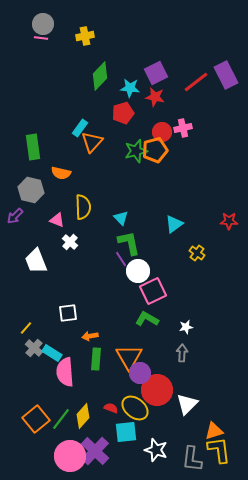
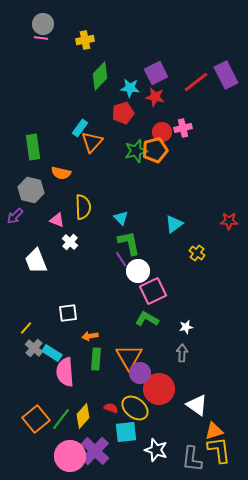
yellow cross at (85, 36): moved 4 px down
red circle at (157, 390): moved 2 px right, 1 px up
white triangle at (187, 404): moved 10 px right, 1 px down; rotated 40 degrees counterclockwise
